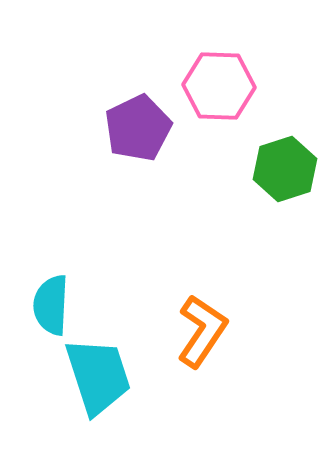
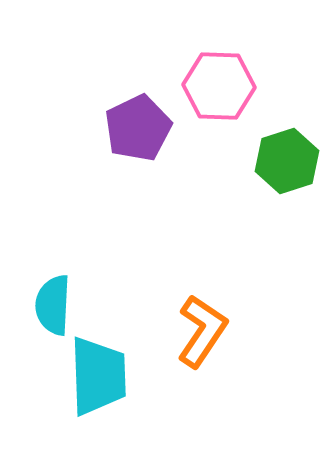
green hexagon: moved 2 px right, 8 px up
cyan semicircle: moved 2 px right
cyan trapezoid: rotated 16 degrees clockwise
